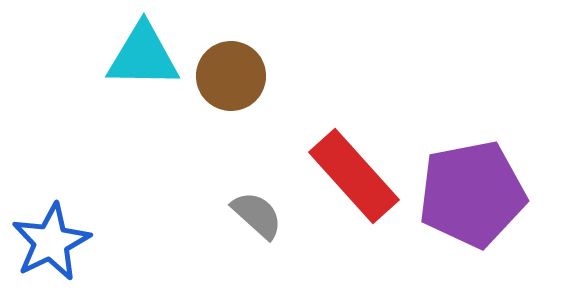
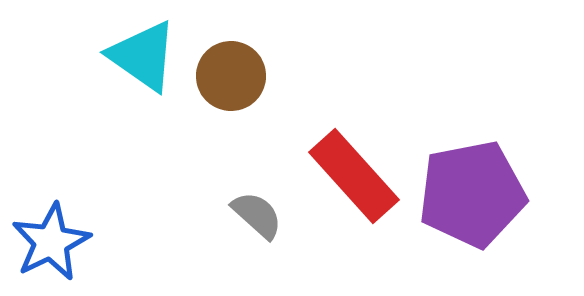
cyan triangle: rotated 34 degrees clockwise
